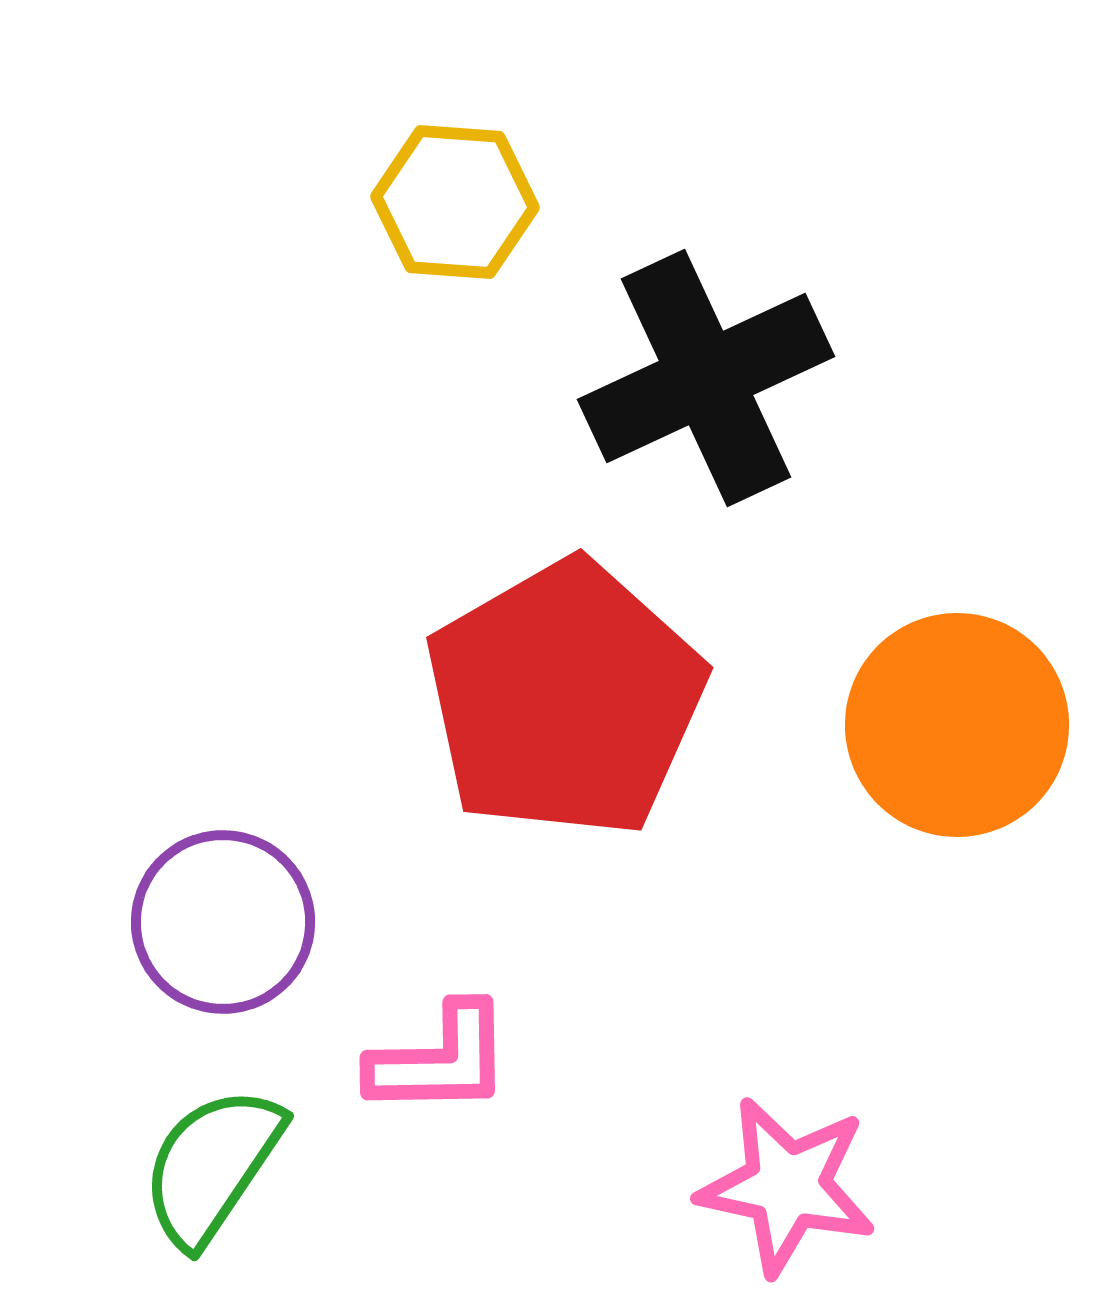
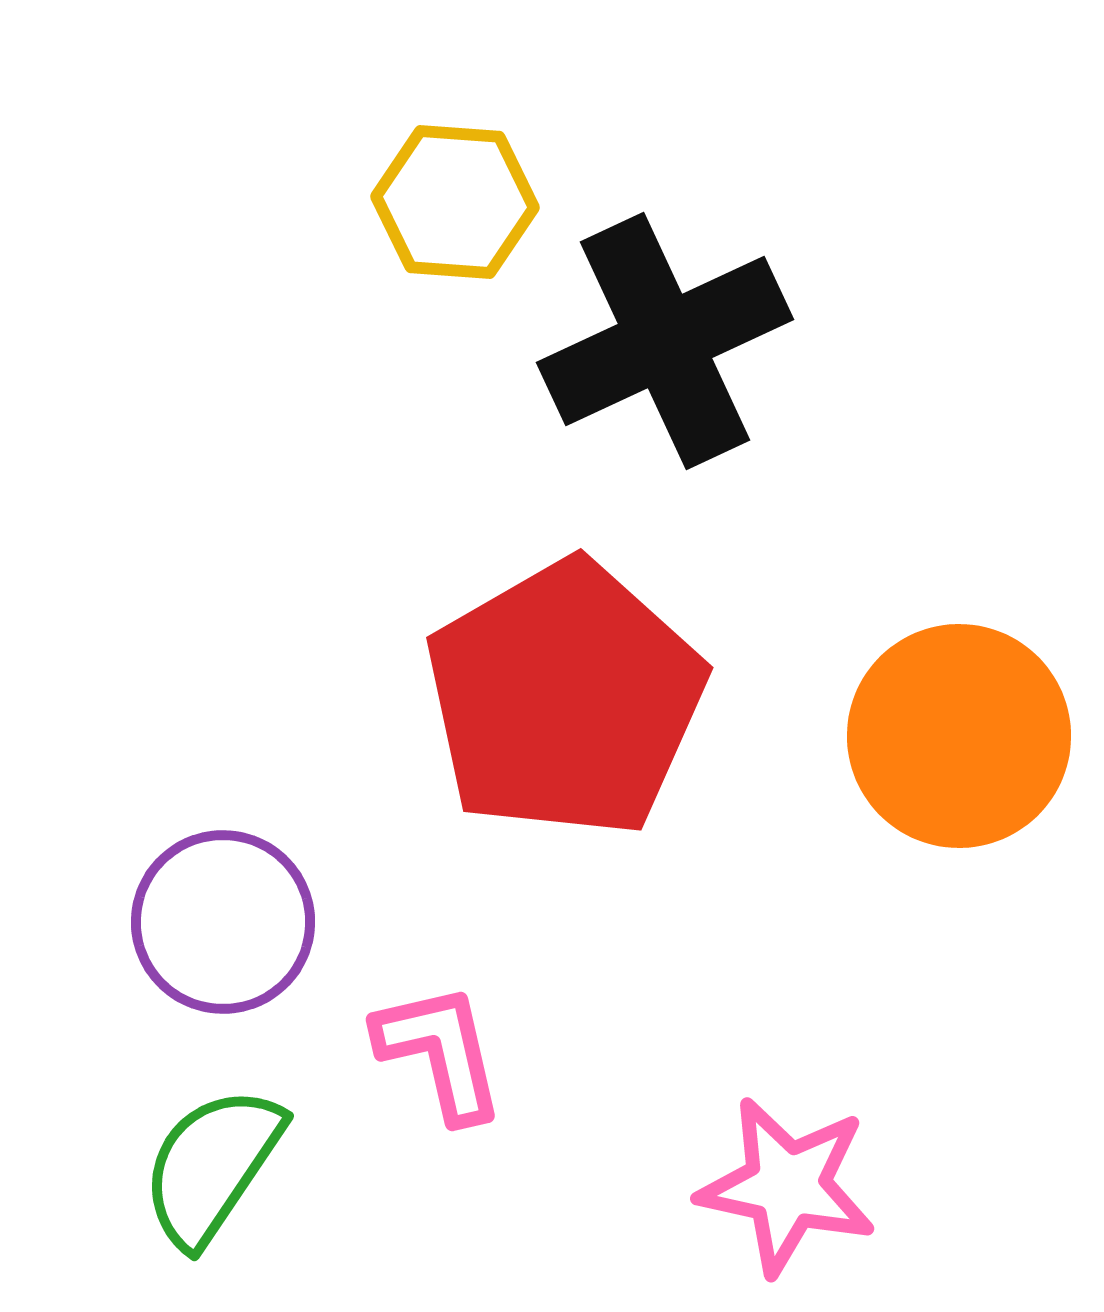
black cross: moved 41 px left, 37 px up
orange circle: moved 2 px right, 11 px down
pink L-shape: moved 8 px up; rotated 102 degrees counterclockwise
